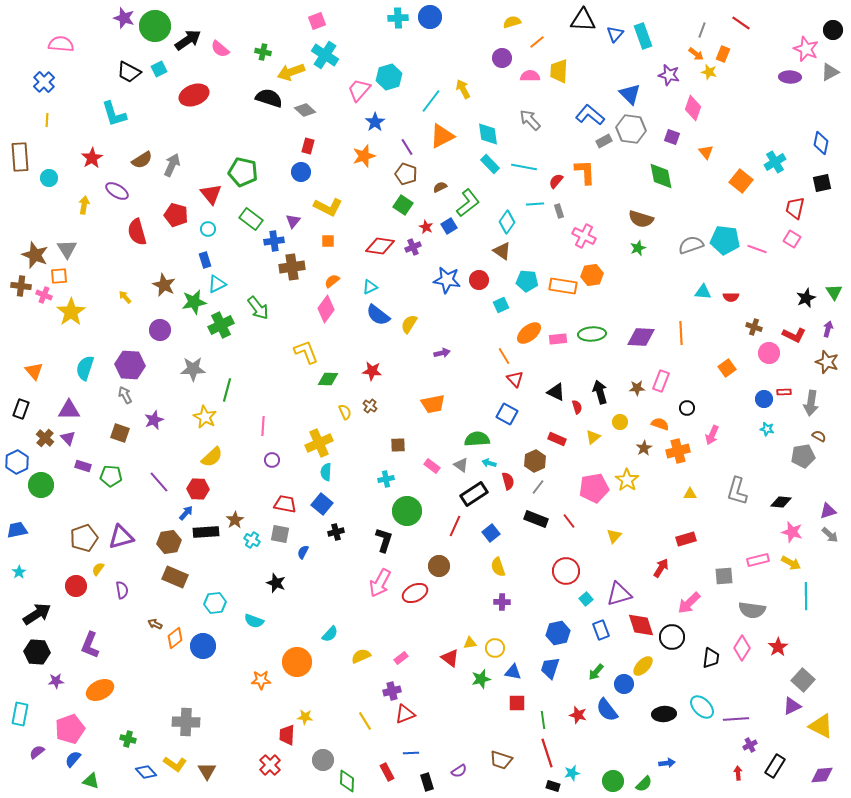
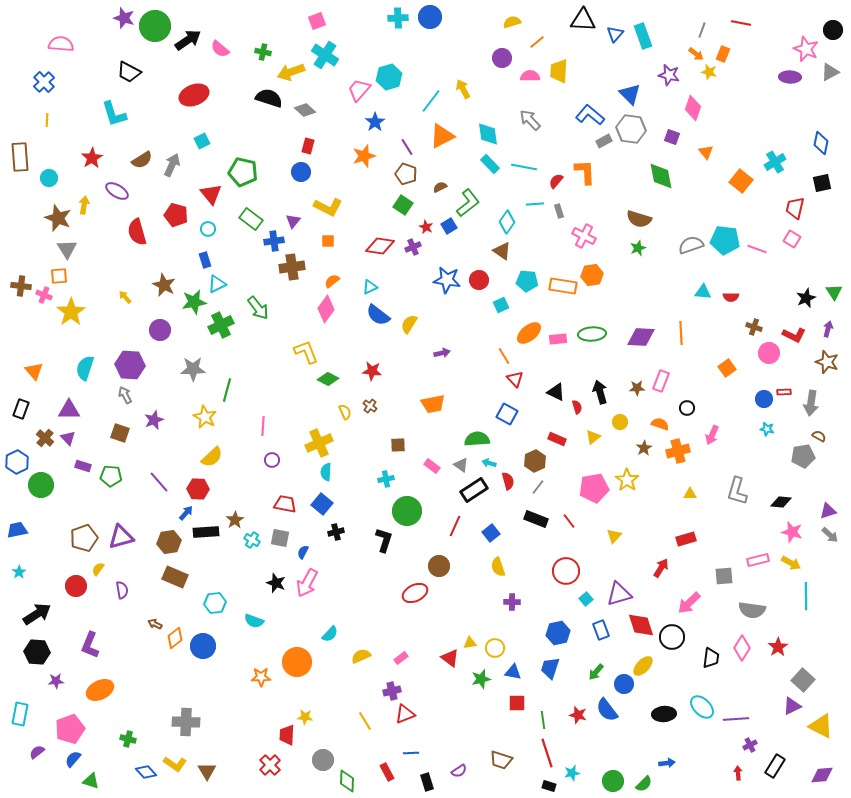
red line at (741, 23): rotated 24 degrees counterclockwise
cyan square at (159, 69): moved 43 px right, 72 px down
brown semicircle at (641, 219): moved 2 px left
brown star at (35, 255): moved 23 px right, 37 px up
green diamond at (328, 379): rotated 25 degrees clockwise
black rectangle at (474, 494): moved 4 px up
gray square at (280, 534): moved 4 px down
pink arrow at (380, 583): moved 73 px left
purple cross at (502, 602): moved 10 px right
orange star at (261, 680): moved 3 px up
black rectangle at (553, 786): moved 4 px left
